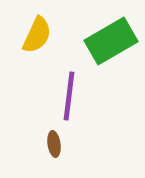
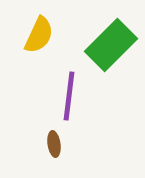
yellow semicircle: moved 2 px right
green rectangle: moved 4 px down; rotated 15 degrees counterclockwise
